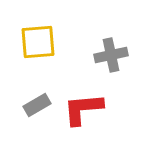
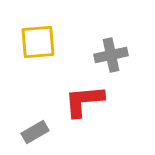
gray rectangle: moved 2 px left, 27 px down
red L-shape: moved 1 px right, 8 px up
